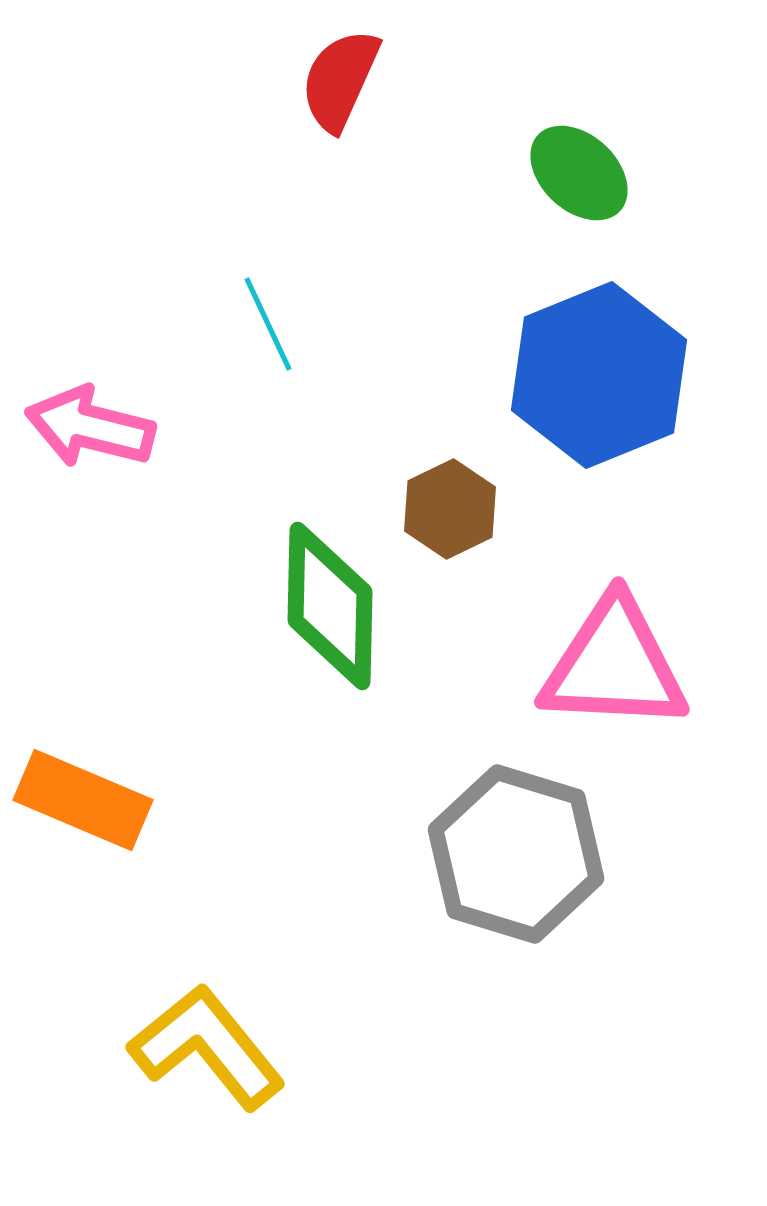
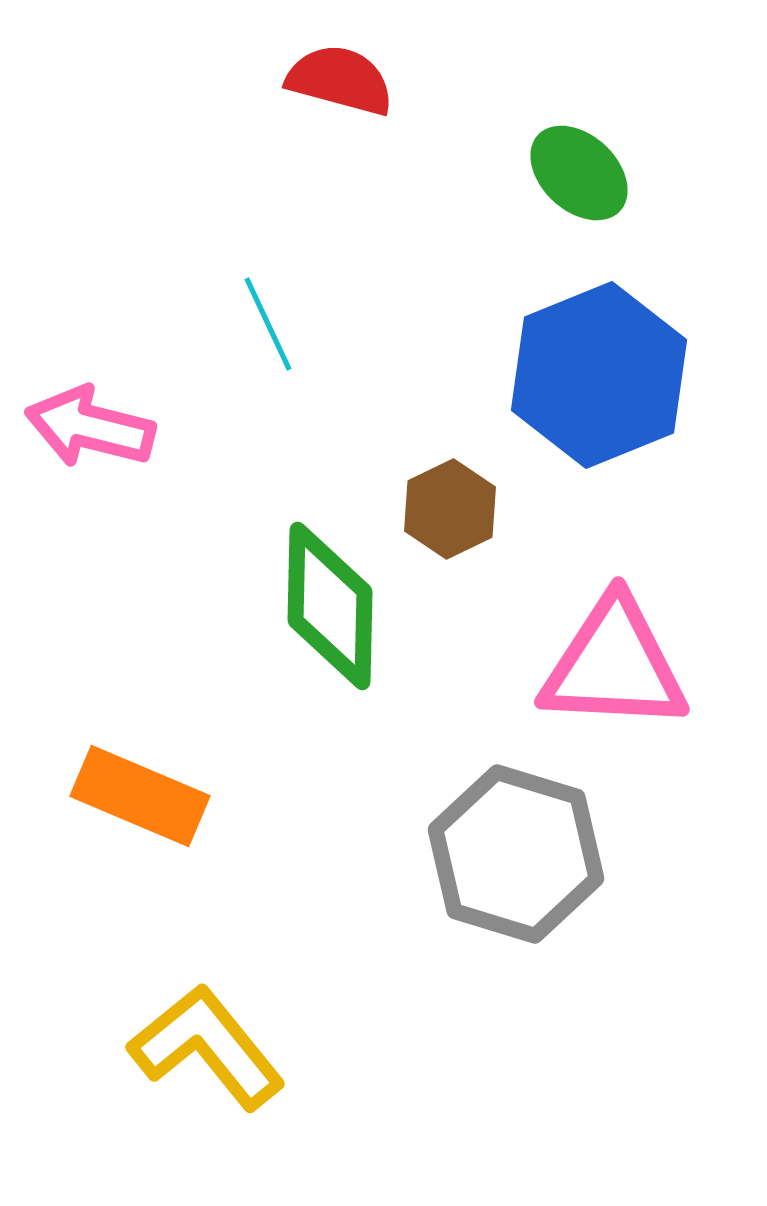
red semicircle: rotated 81 degrees clockwise
orange rectangle: moved 57 px right, 4 px up
